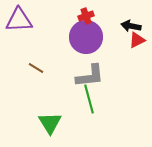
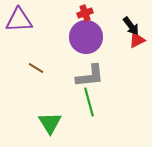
red cross: moved 1 px left, 3 px up
black arrow: rotated 138 degrees counterclockwise
green line: moved 3 px down
